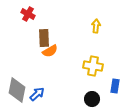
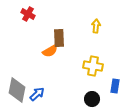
brown rectangle: moved 15 px right
